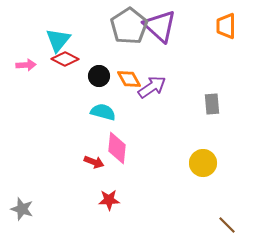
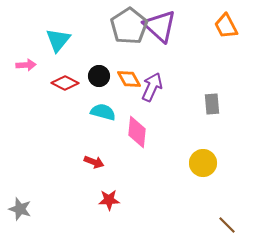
orange trapezoid: rotated 28 degrees counterclockwise
red diamond: moved 24 px down
purple arrow: rotated 32 degrees counterclockwise
pink diamond: moved 20 px right, 16 px up
gray star: moved 2 px left
